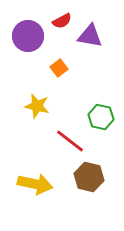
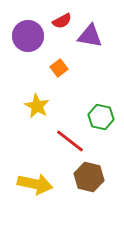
yellow star: rotated 15 degrees clockwise
